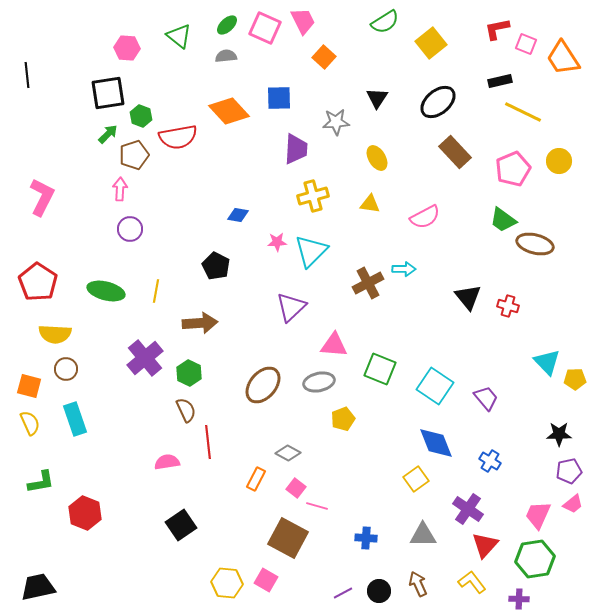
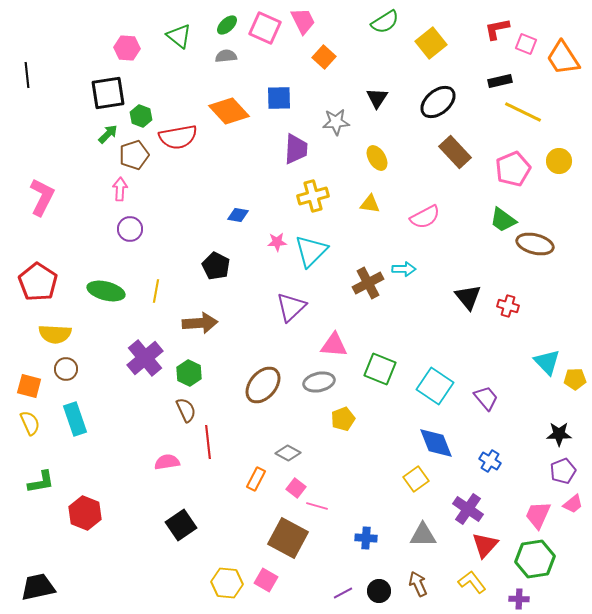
purple pentagon at (569, 471): moved 6 px left; rotated 10 degrees counterclockwise
